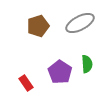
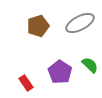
green semicircle: moved 3 px right, 1 px down; rotated 42 degrees counterclockwise
